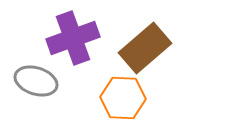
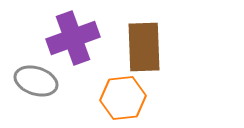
brown rectangle: moved 1 px left, 1 px up; rotated 51 degrees counterclockwise
orange hexagon: rotated 9 degrees counterclockwise
